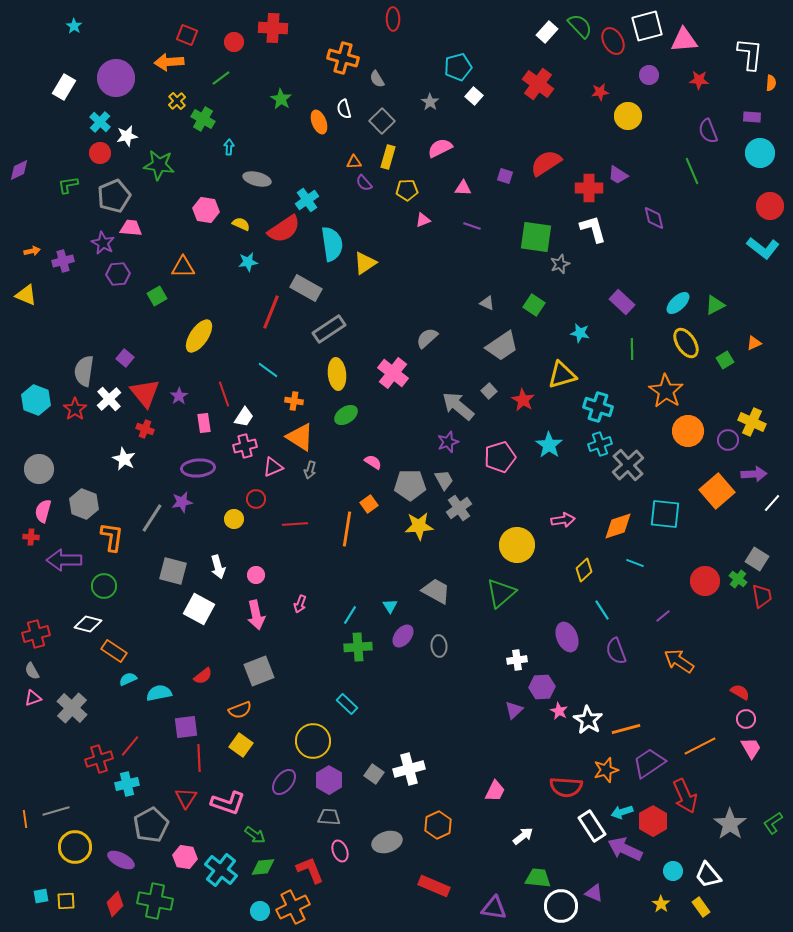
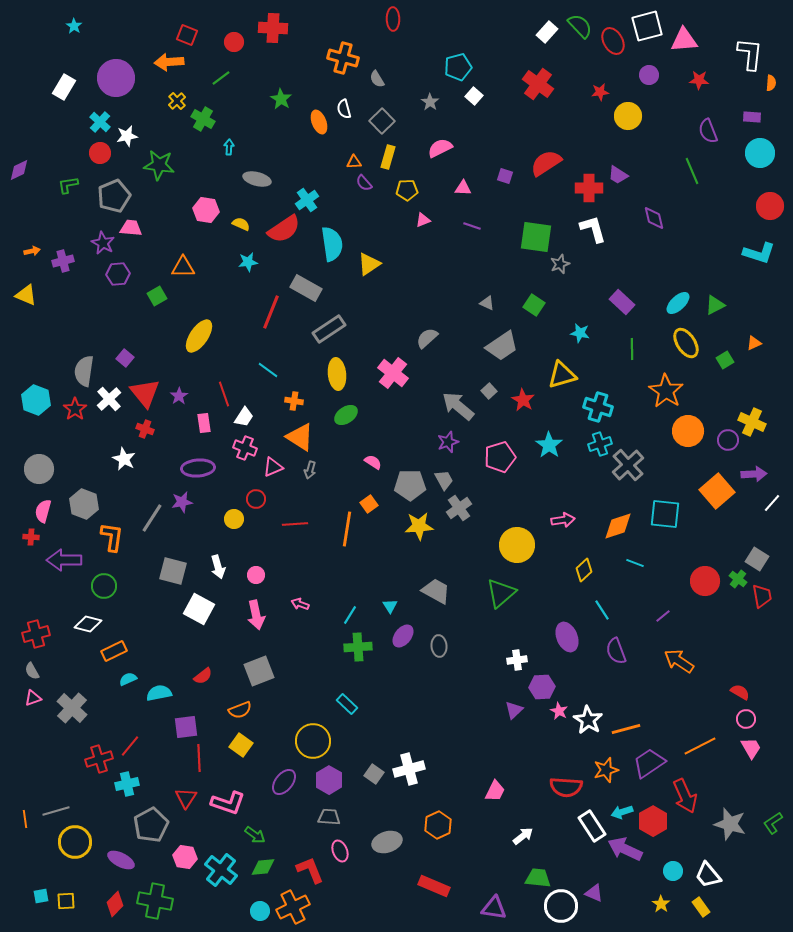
cyan L-shape at (763, 248): moved 4 px left, 5 px down; rotated 20 degrees counterclockwise
yellow triangle at (365, 263): moved 4 px right, 1 px down
pink cross at (245, 446): moved 2 px down; rotated 35 degrees clockwise
pink arrow at (300, 604): rotated 90 degrees clockwise
orange rectangle at (114, 651): rotated 60 degrees counterclockwise
gray star at (730, 824): rotated 20 degrees counterclockwise
yellow circle at (75, 847): moved 5 px up
